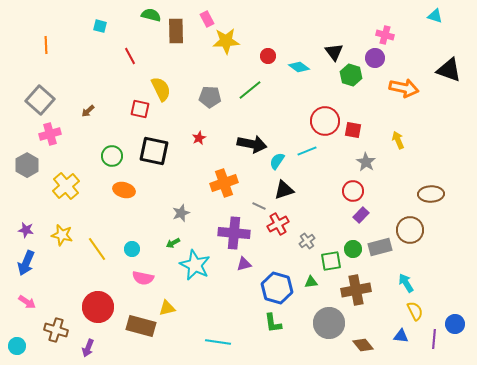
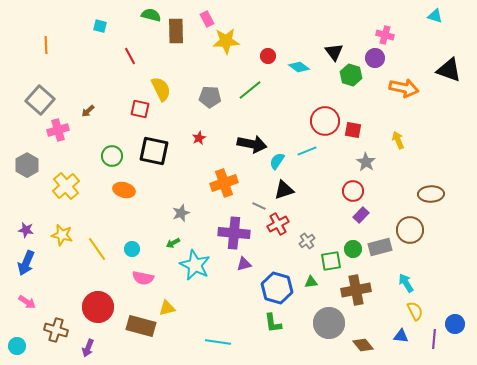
pink cross at (50, 134): moved 8 px right, 4 px up
